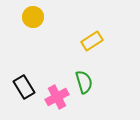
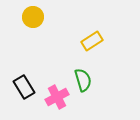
green semicircle: moved 1 px left, 2 px up
